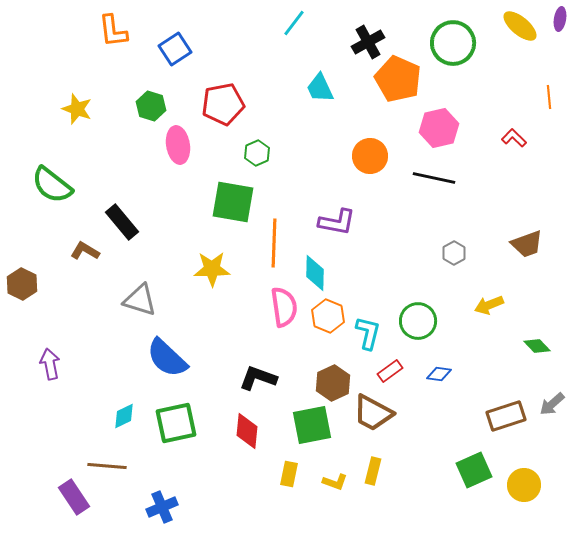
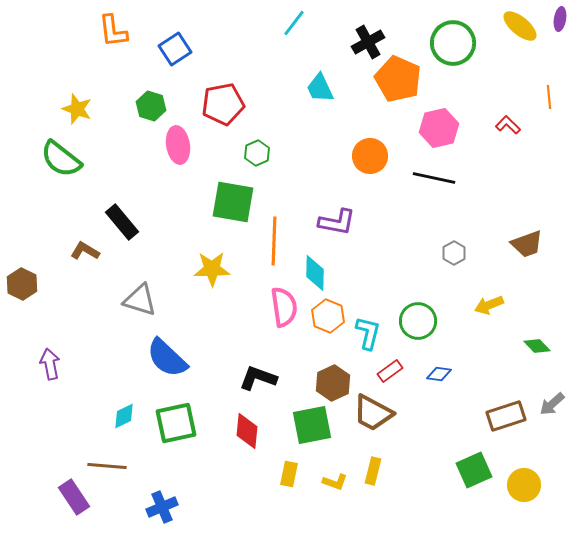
red L-shape at (514, 138): moved 6 px left, 13 px up
green semicircle at (52, 185): moved 9 px right, 26 px up
orange line at (274, 243): moved 2 px up
